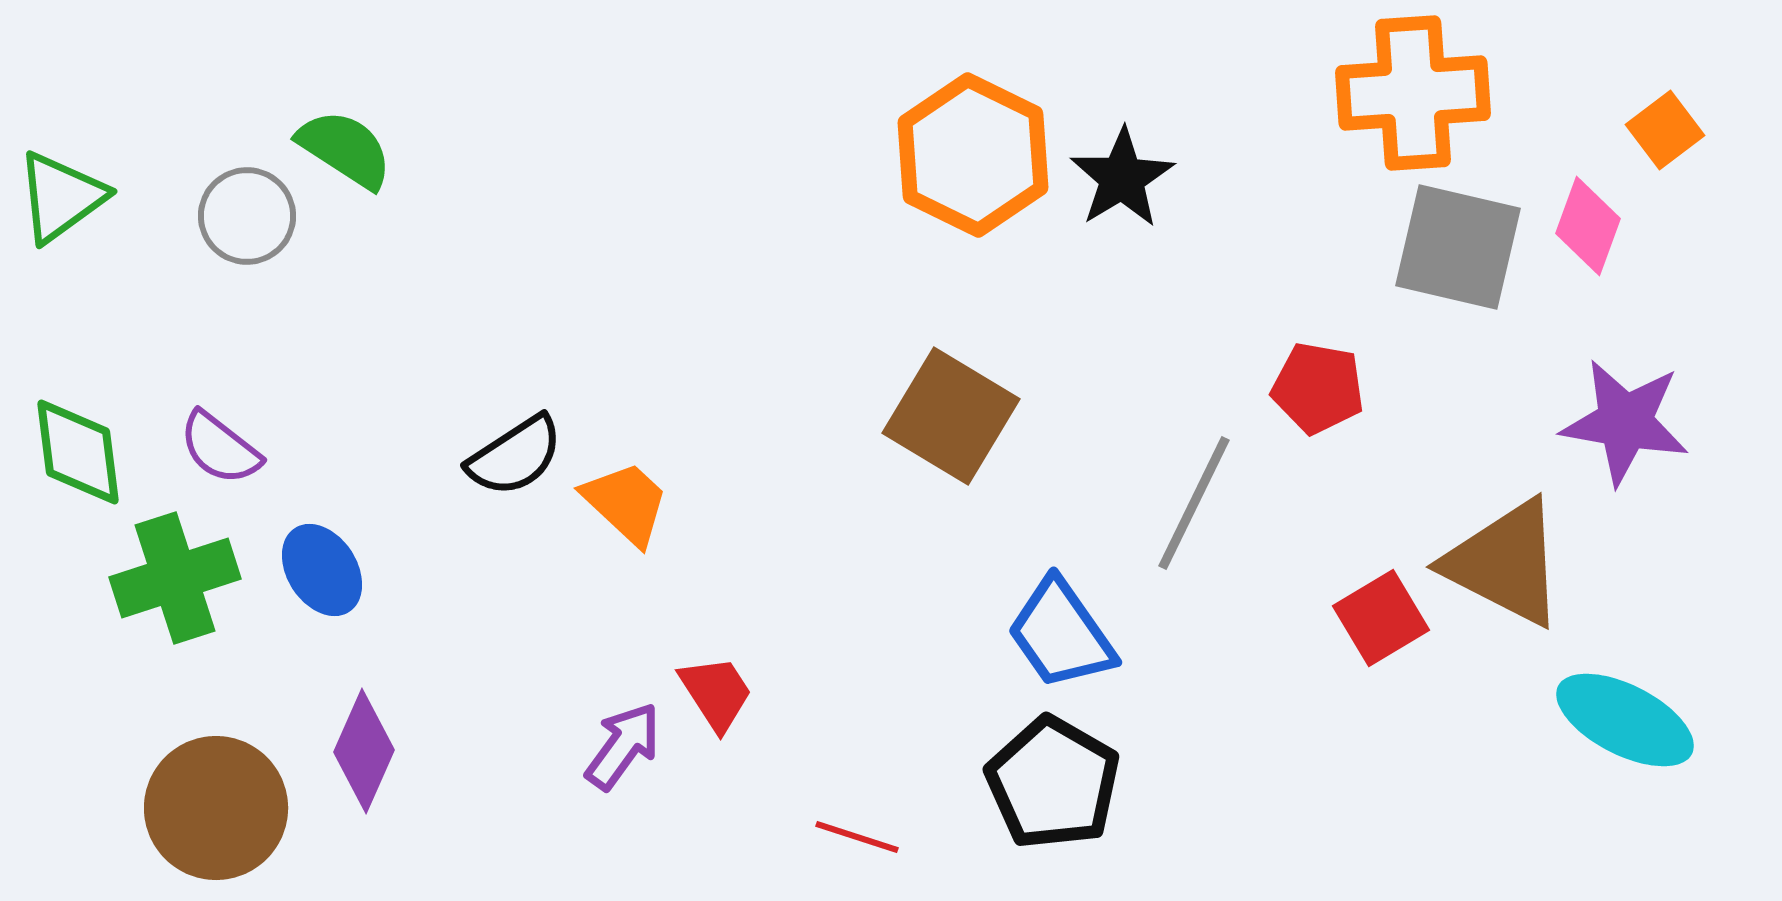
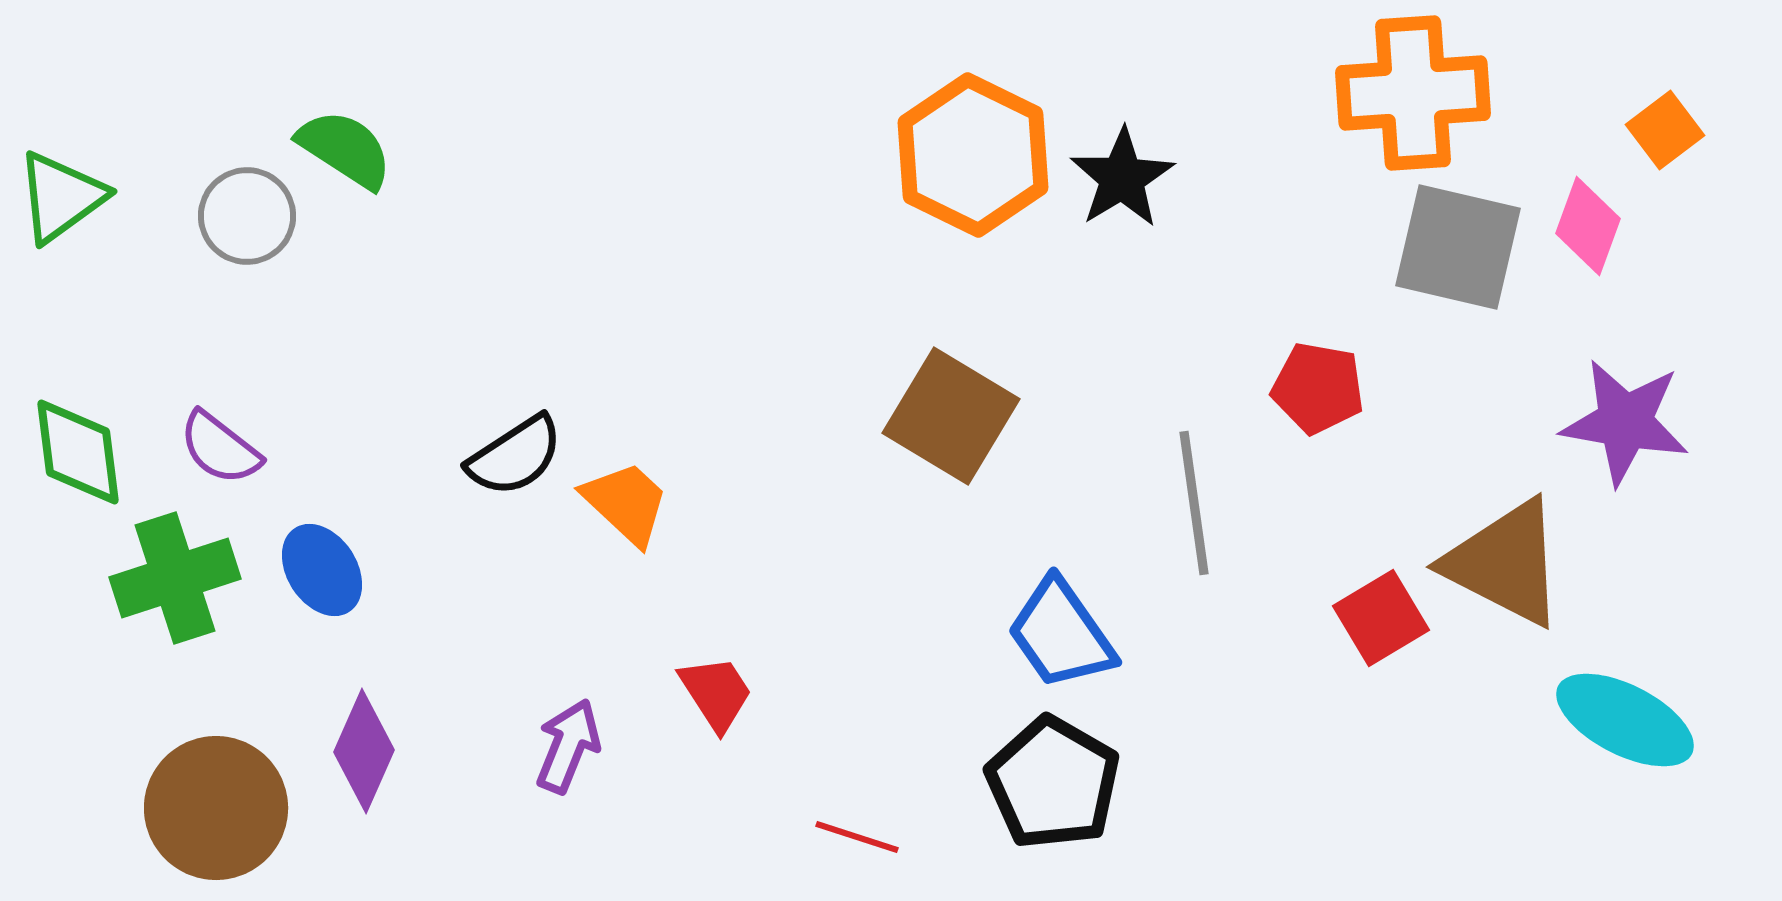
gray line: rotated 34 degrees counterclockwise
purple arrow: moved 55 px left; rotated 14 degrees counterclockwise
